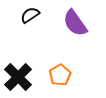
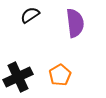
purple semicircle: rotated 152 degrees counterclockwise
black cross: rotated 20 degrees clockwise
